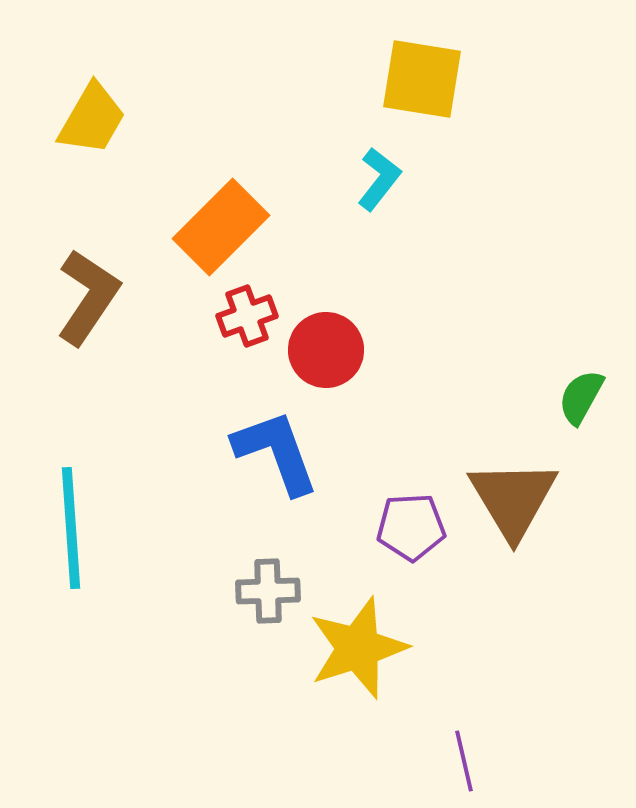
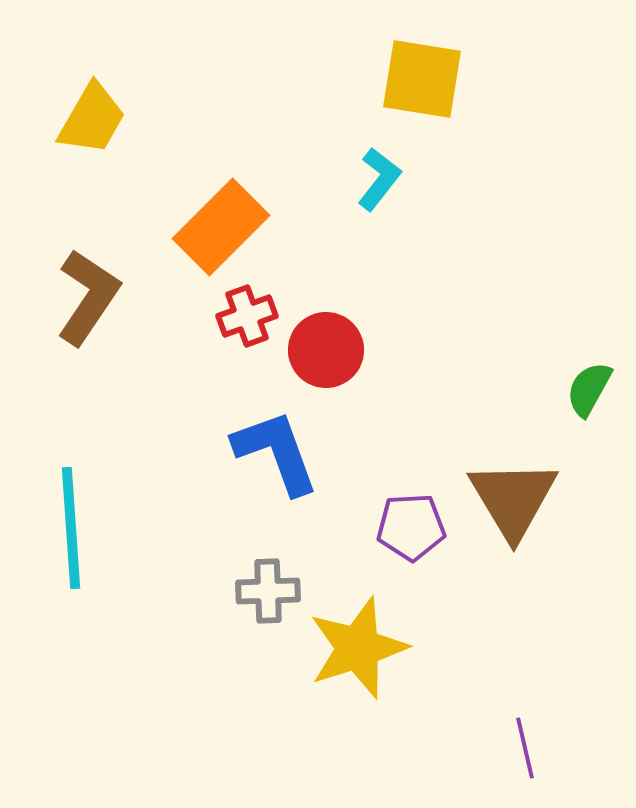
green semicircle: moved 8 px right, 8 px up
purple line: moved 61 px right, 13 px up
